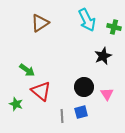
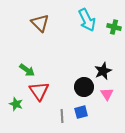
brown triangle: rotated 42 degrees counterclockwise
black star: moved 15 px down
red triangle: moved 2 px left; rotated 15 degrees clockwise
